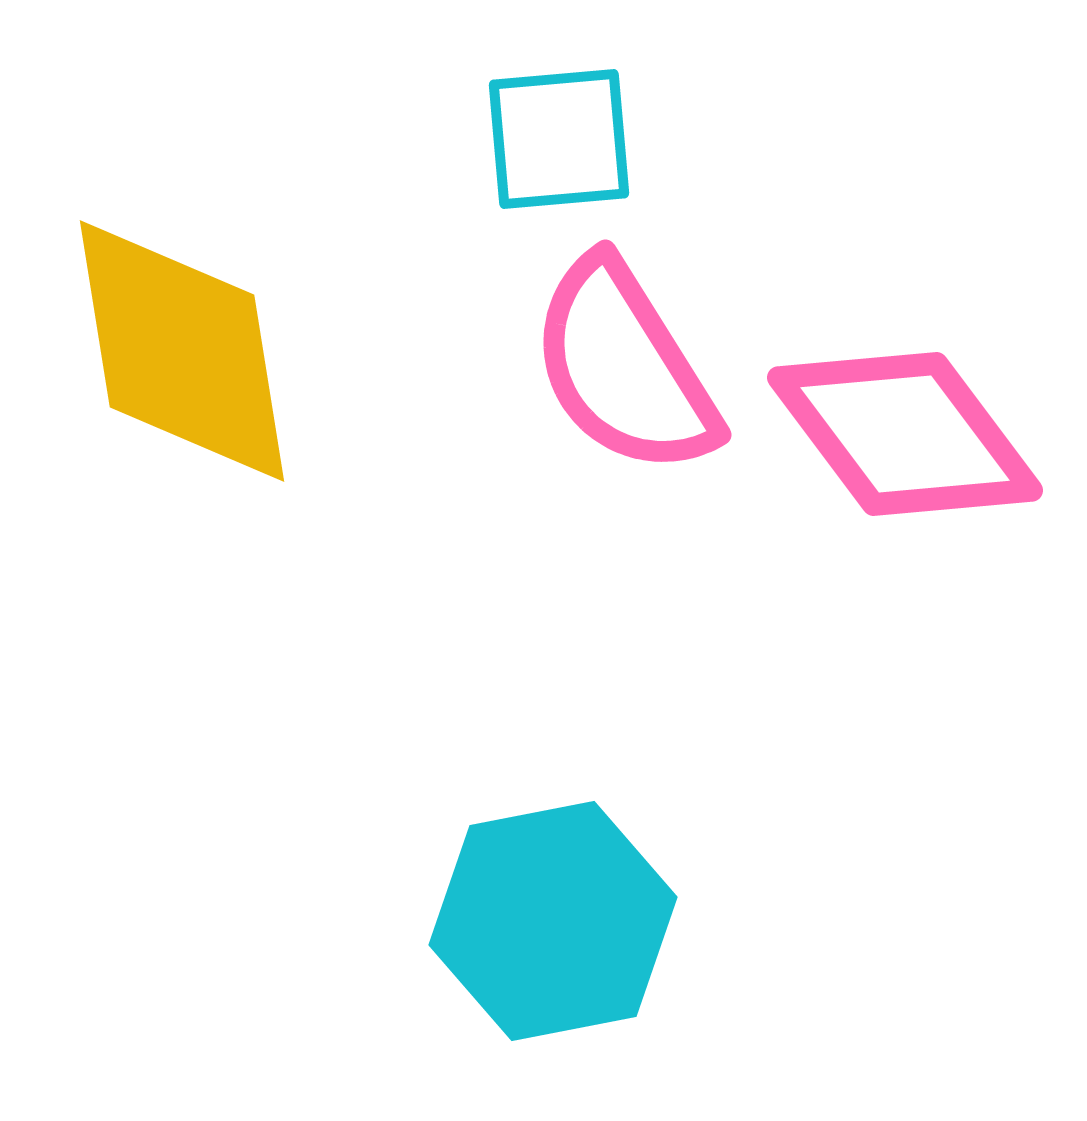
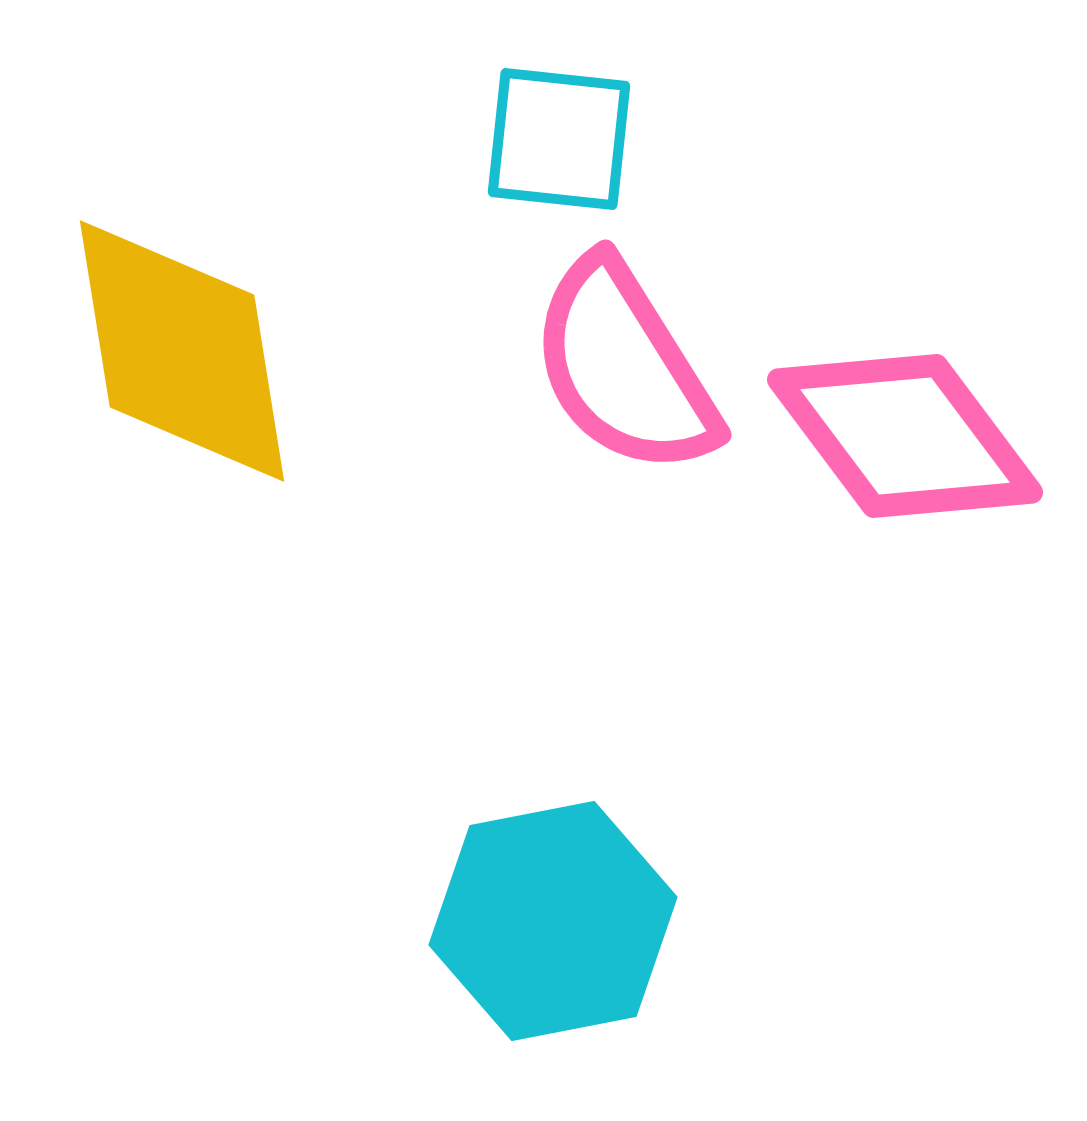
cyan square: rotated 11 degrees clockwise
pink diamond: moved 2 px down
